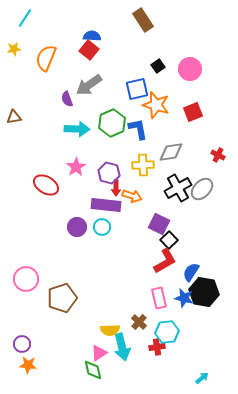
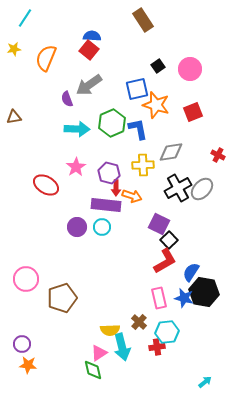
cyan arrow at (202, 378): moved 3 px right, 4 px down
